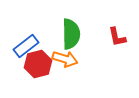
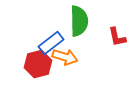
green semicircle: moved 8 px right, 13 px up
blue rectangle: moved 25 px right, 3 px up
orange arrow: moved 2 px up
